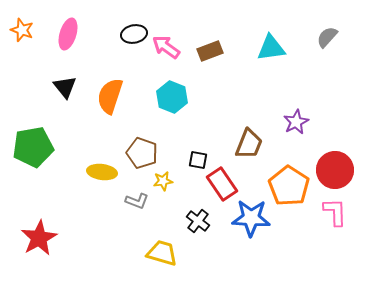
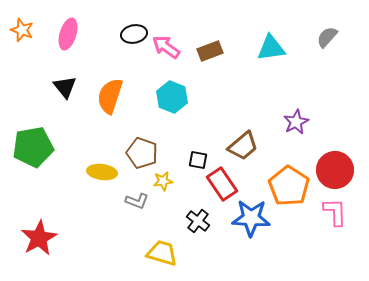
brown trapezoid: moved 6 px left, 2 px down; rotated 28 degrees clockwise
